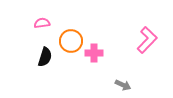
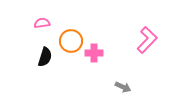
gray arrow: moved 2 px down
